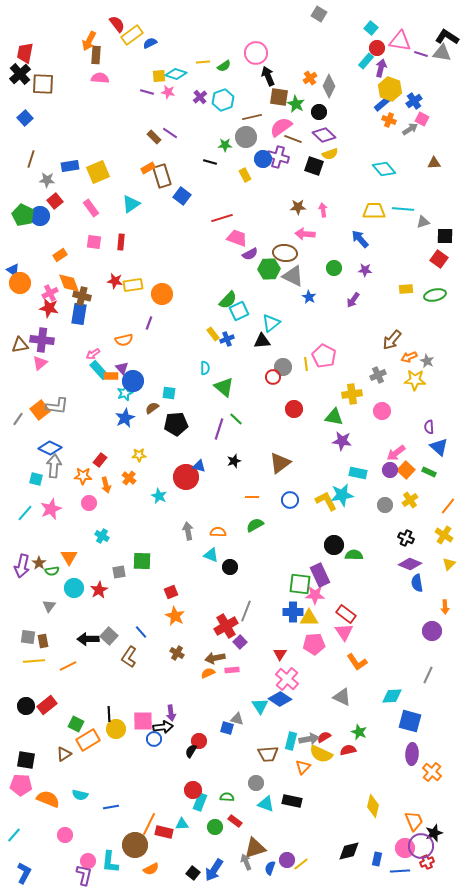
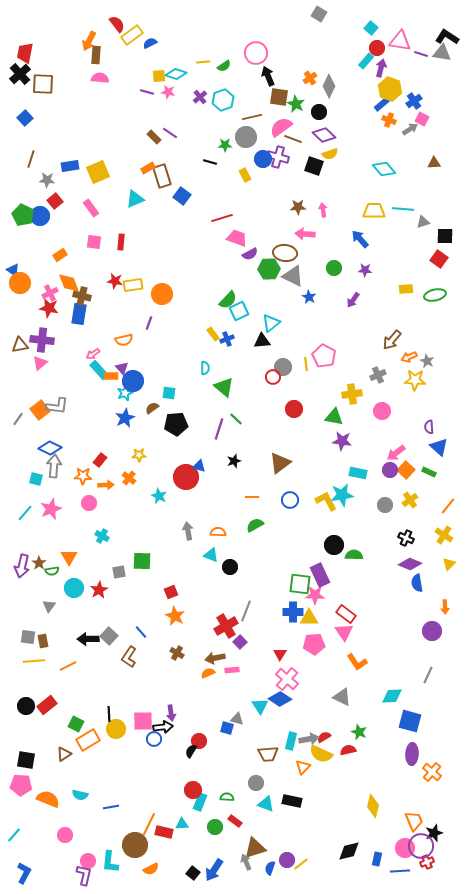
cyan triangle at (131, 204): moved 4 px right, 5 px up; rotated 12 degrees clockwise
orange arrow at (106, 485): rotated 77 degrees counterclockwise
